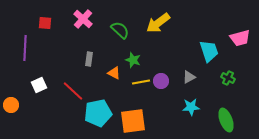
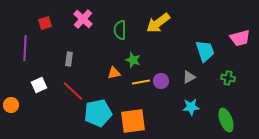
red square: rotated 24 degrees counterclockwise
green semicircle: rotated 132 degrees counterclockwise
cyan trapezoid: moved 4 px left
gray rectangle: moved 20 px left
orange triangle: rotated 40 degrees counterclockwise
green cross: rotated 16 degrees counterclockwise
